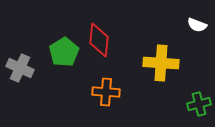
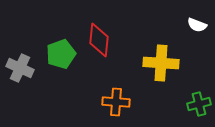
green pentagon: moved 3 px left, 2 px down; rotated 12 degrees clockwise
orange cross: moved 10 px right, 10 px down
